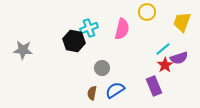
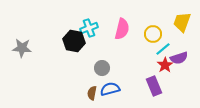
yellow circle: moved 6 px right, 22 px down
gray star: moved 1 px left, 2 px up
blue semicircle: moved 5 px left, 1 px up; rotated 18 degrees clockwise
